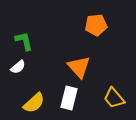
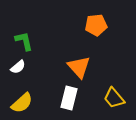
yellow semicircle: moved 12 px left
